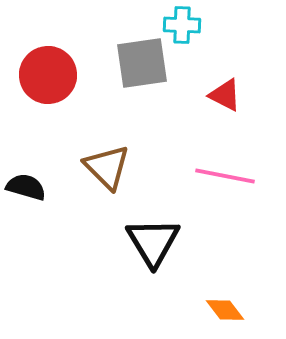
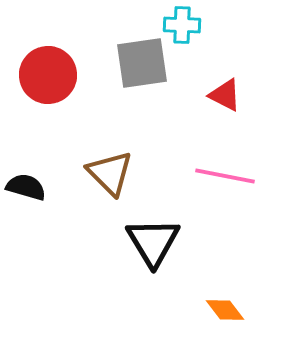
brown triangle: moved 3 px right, 6 px down
